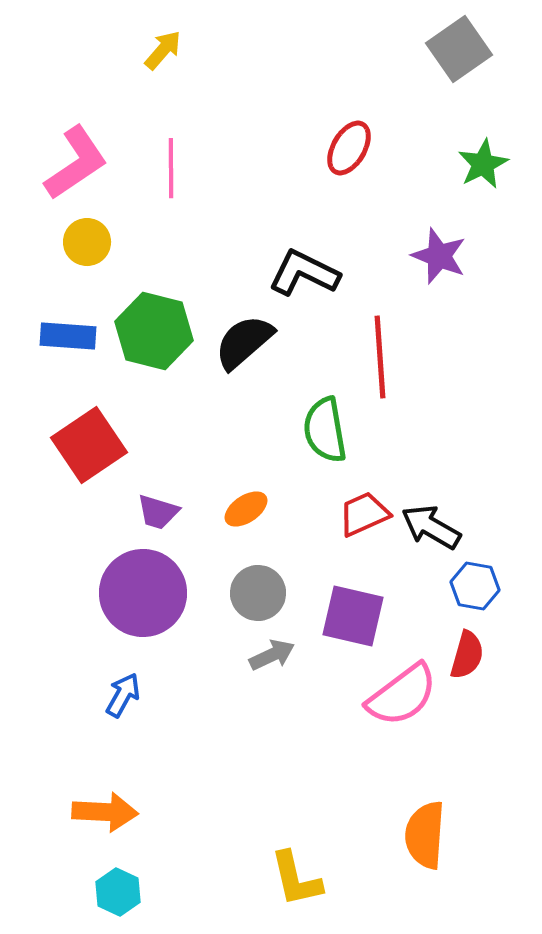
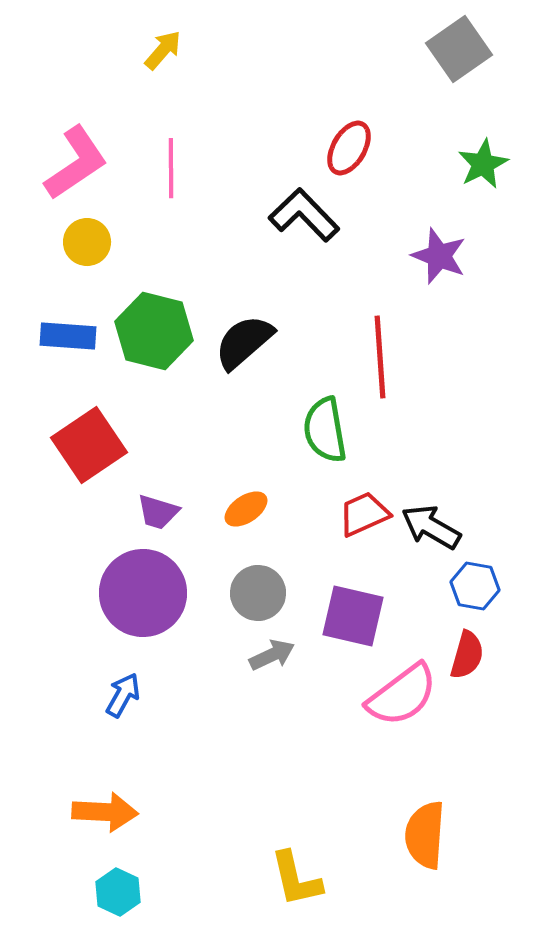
black L-shape: moved 58 px up; rotated 20 degrees clockwise
